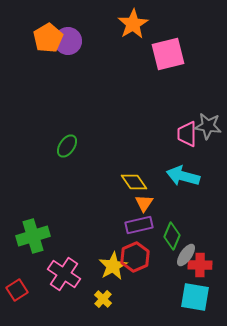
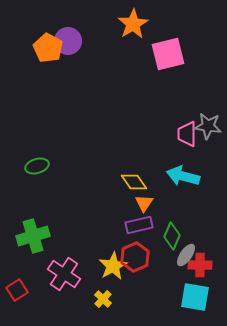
orange pentagon: moved 10 px down; rotated 12 degrees counterclockwise
green ellipse: moved 30 px left, 20 px down; rotated 40 degrees clockwise
